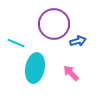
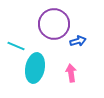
cyan line: moved 3 px down
pink arrow: rotated 36 degrees clockwise
